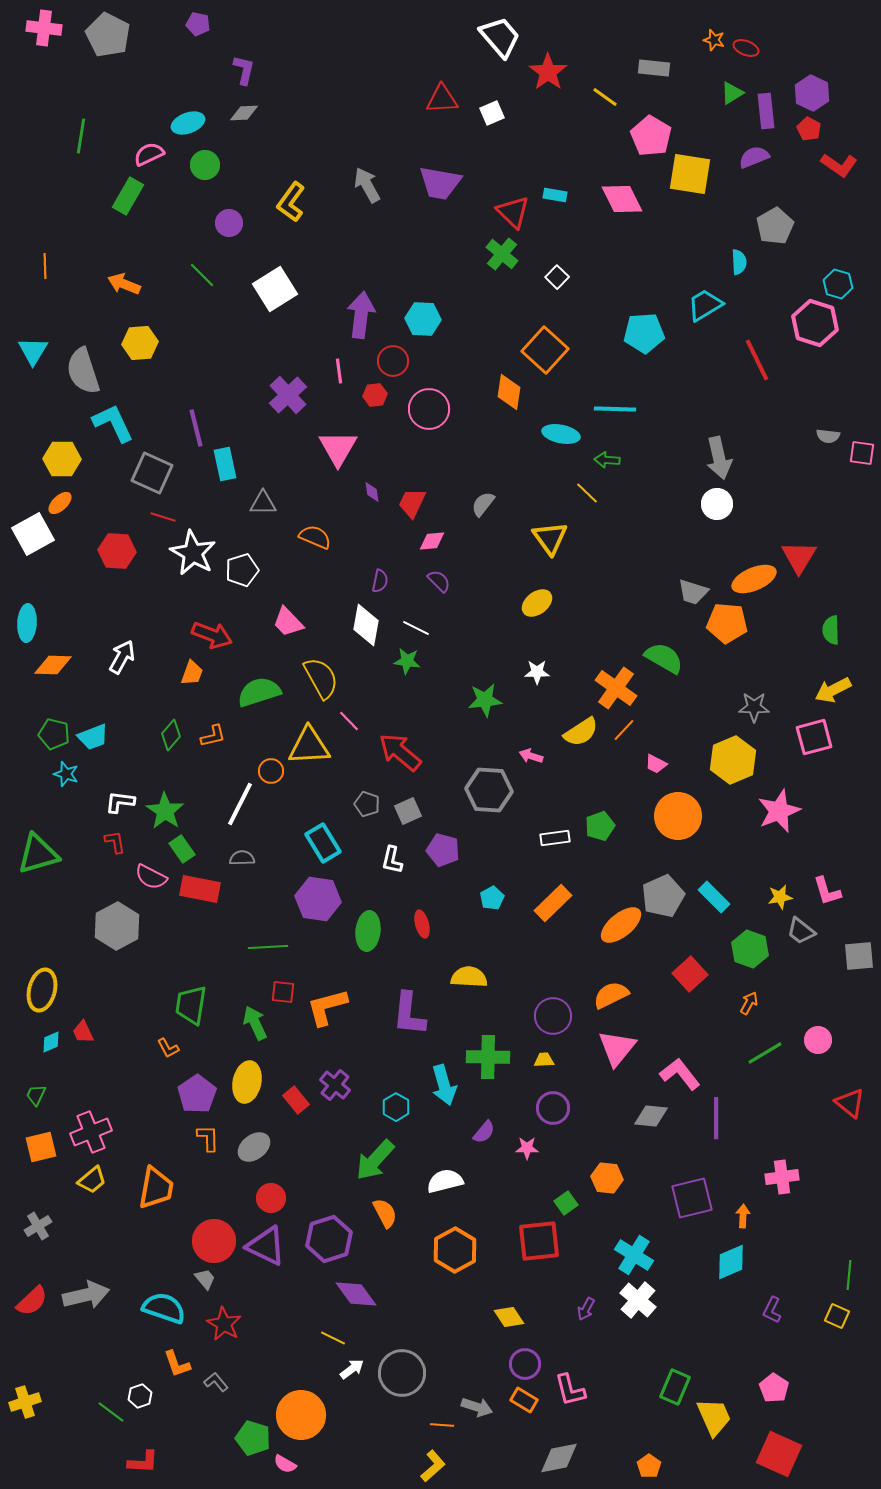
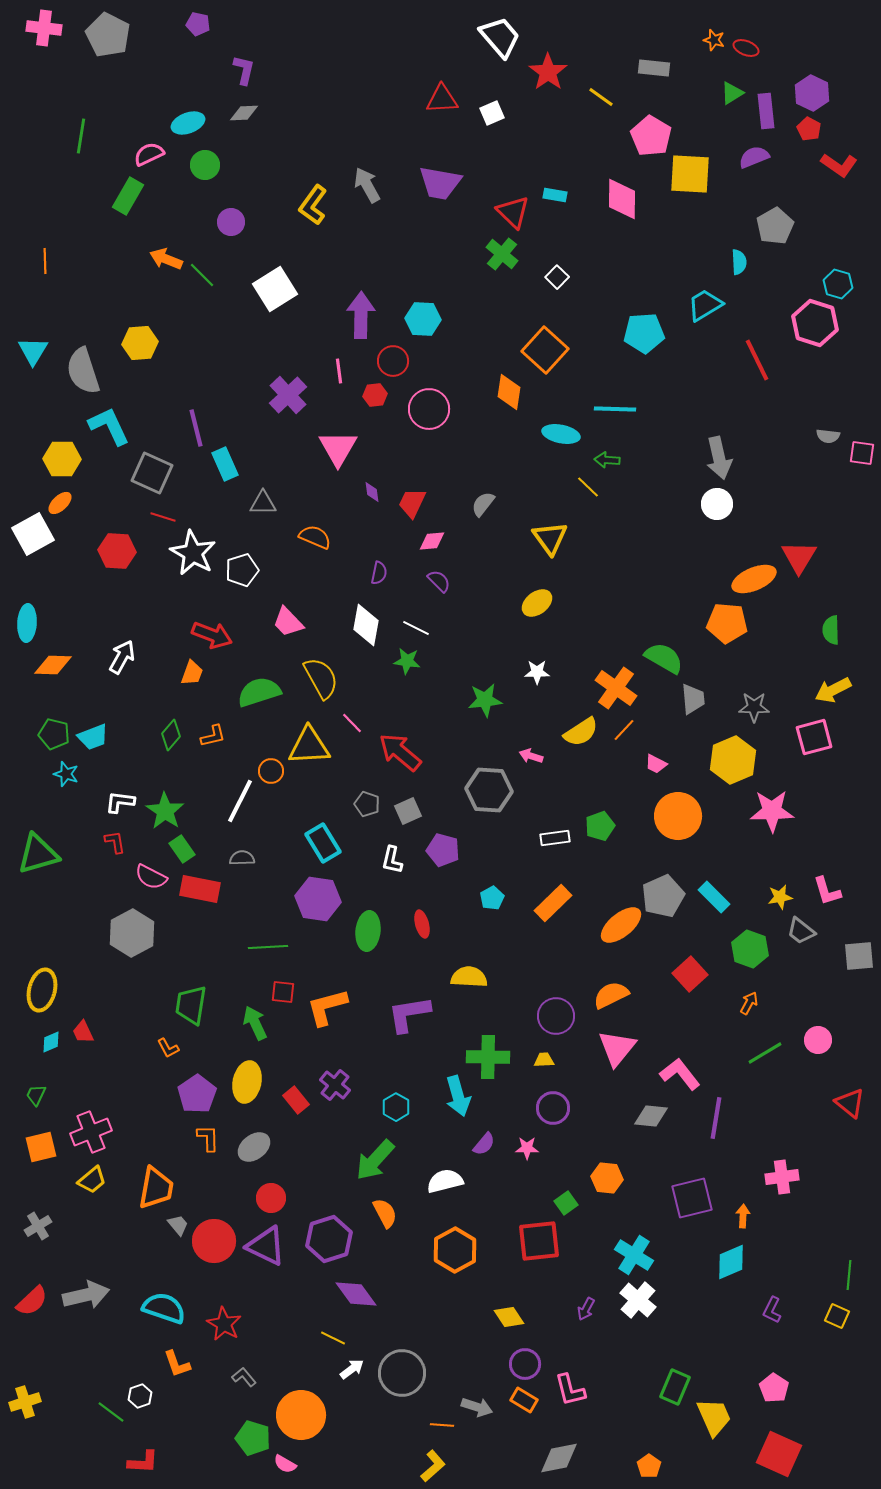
yellow line at (605, 97): moved 4 px left
yellow square at (690, 174): rotated 6 degrees counterclockwise
pink diamond at (622, 199): rotated 27 degrees clockwise
yellow L-shape at (291, 202): moved 22 px right, 3 px down
purple circle at (229, 223): moved 2 px right, 1 px up
orange line at (45, 266): moved 5 px up
orange arrow at (124, 284): moved 42 px right, 25 px up
purple arrow at (361, 315): rotated 6 degrees counterclockwise
cyan L-shape at (113, 423): moved 4 px left, 3 px down
cyan rectangle at (225, 464): rotated 12 degrees counterclockwise
yellow line at (587, 493): moved 1 px right, 6 px up
purple semicircle at (380, 581): moved 1 px left, 8 px up
gray trapezoid at (693, 592): moved 107 px down; rotated 112 degrees counterclockwise
pink line at (349, 721): moved 3 px right, 2 px down
white line at (240, 804): moved 3 px up
pink star at (779, 811): moved 7 px left; rotated 21 degrees clockwise
gray hexagon at (117, 926): moved 15 px right, 7 px down
purple L-shape at (409, 1014): rotated 75 degrees clockwise
purple circle at (553, 1016): moved 3 px right
cyan arrow at (444, 1085): moved 14 px right, 11 px down
purple line at (716, 1118): rotated 9 degrees clockwise
purple semicircle at (484, 1132): moved 12 px down
gray trapezoid at (205, 1279): moved 27 px left, 54 px up
gray L-shape at (216, 1382): moved 28 px right, 5 px up
